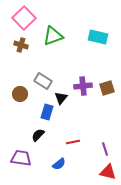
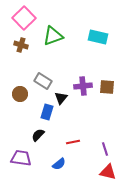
brown square: moved 1 px up; rotated 21 degrees clockwise
